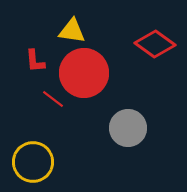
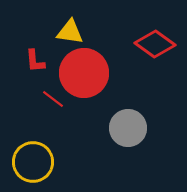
yellow triangle: moved 2 px left, 1 px down
